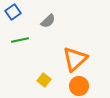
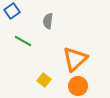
blue square: moved 1 px left, 1 px up
gray semicircle: rotated 140 degrees clockwise
green line: moved 3 px right, 1 px down; rotated 42 degrees clockwise
orange circle: moved 1 px left
